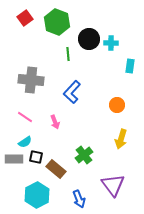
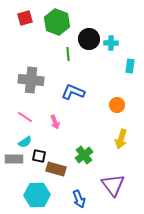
red square: rotated 21 degrees clockwise
blue L-shape: moved 1 px right; rotated 70 degrees clockwise
black square: moved 3 px right, 1 px up
brown rectangle: rotated 24 degrees counterclockwise
cyan hexagon: rotated 25 degrees clockwise
